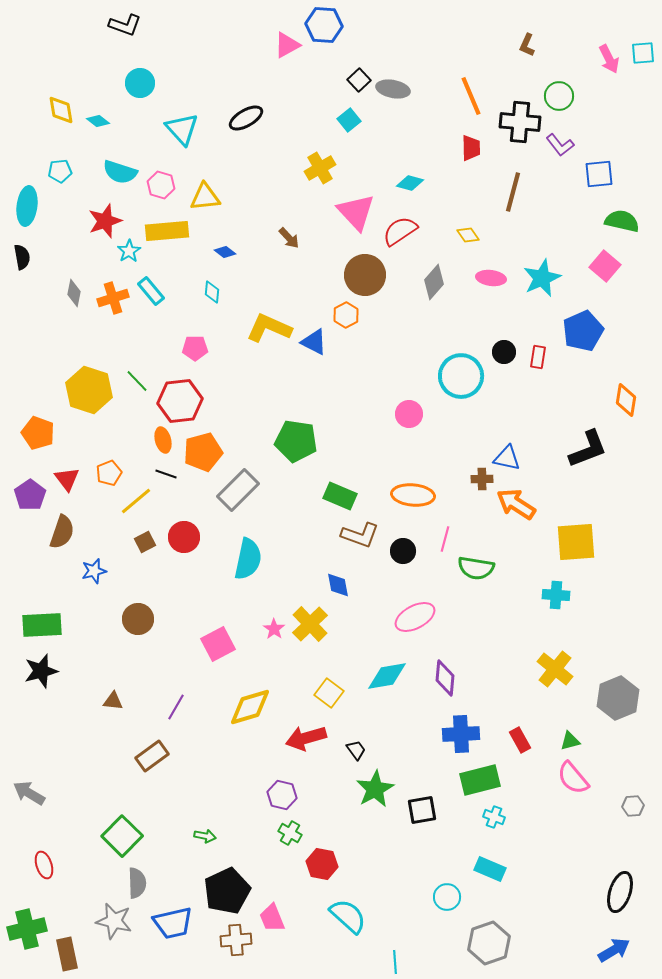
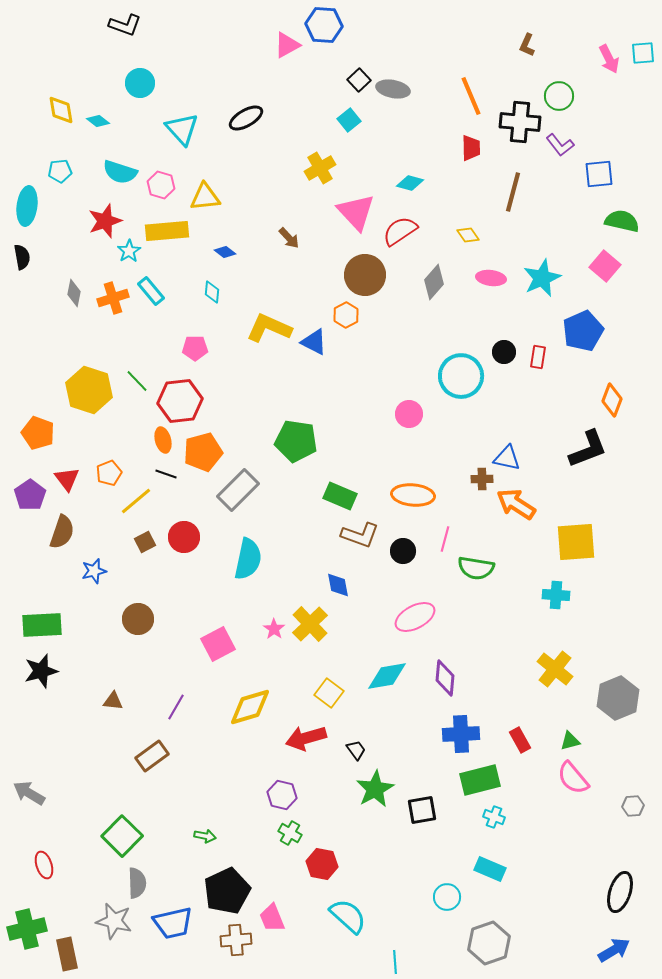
orange diamond at (626, 400): moved 14 px left; rotated 12 degrees clockwise
